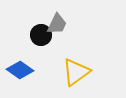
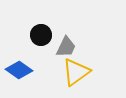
gray trapezoid: moved 9 px right, 23 px down
blue diamond: moved 1 px left
